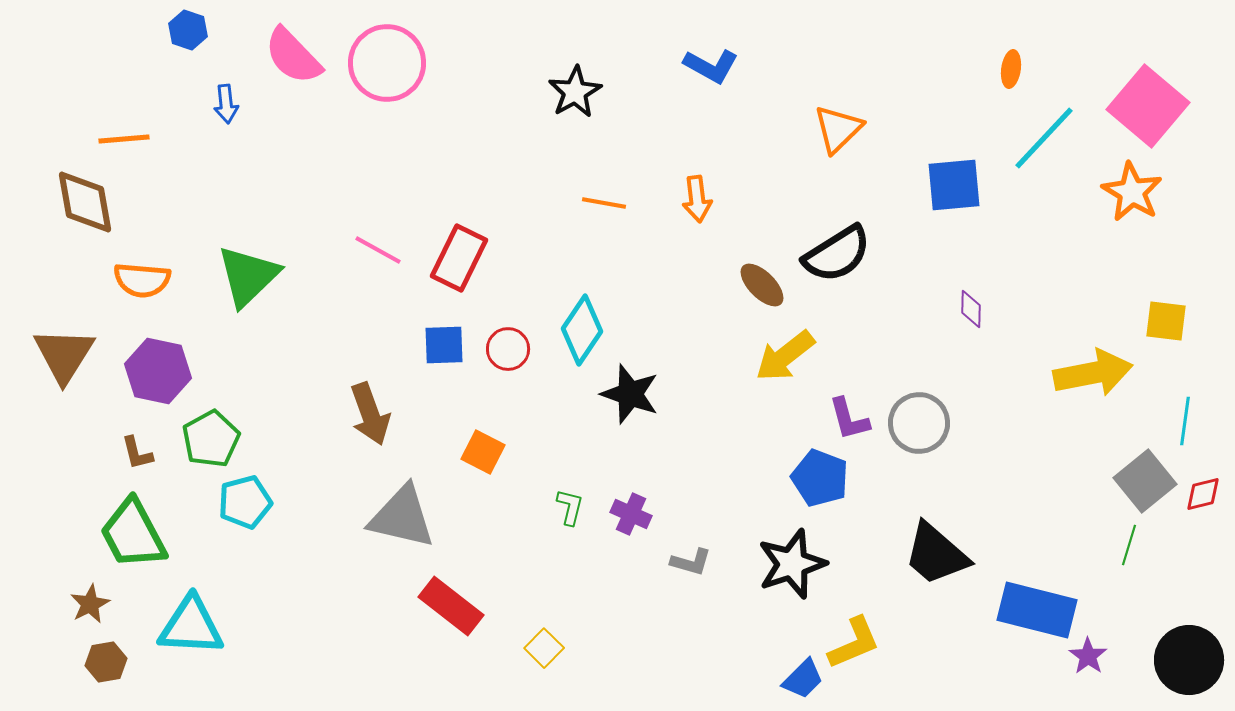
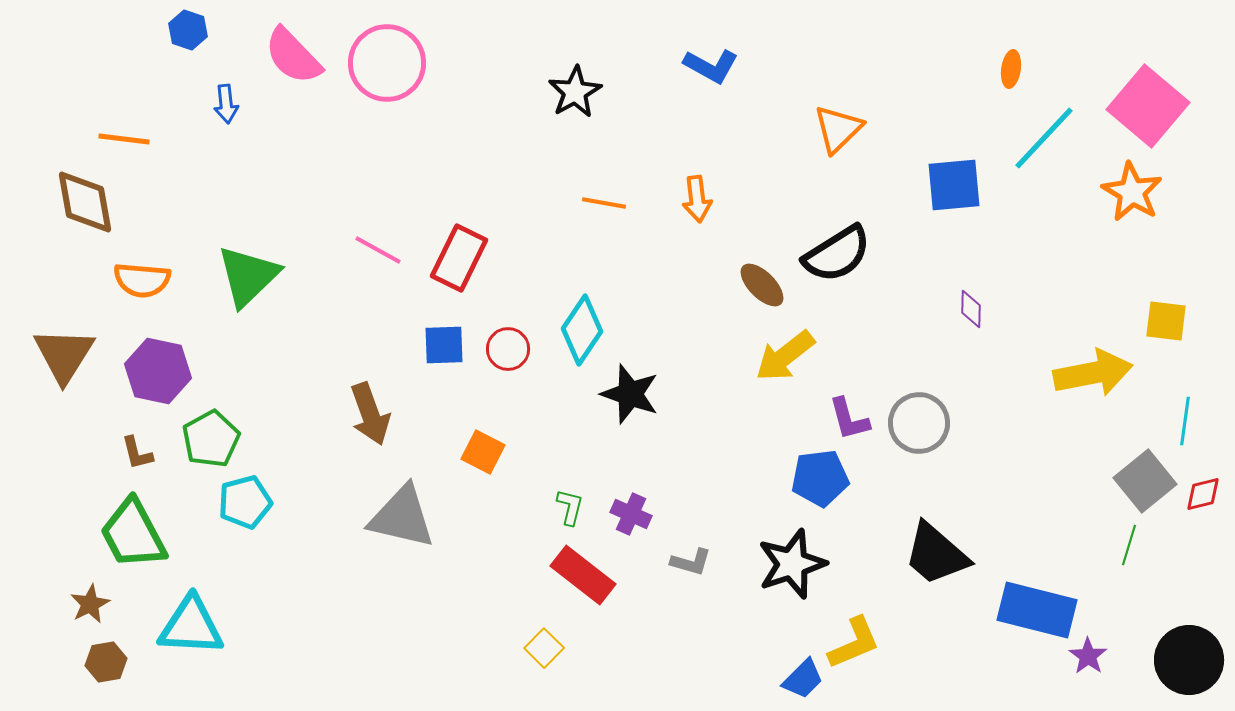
orange line at (124, 139): rotated 12 degrees clockwise
blue pentagon at (820, 478): rotated 28 degrees counterclockwise
red rectangle at (451, 606): moved 132 px right, 31 px up
